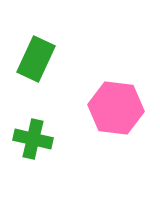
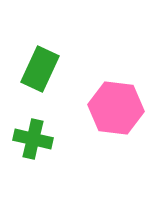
green rectangle: moved 4 px right, 10 px down
